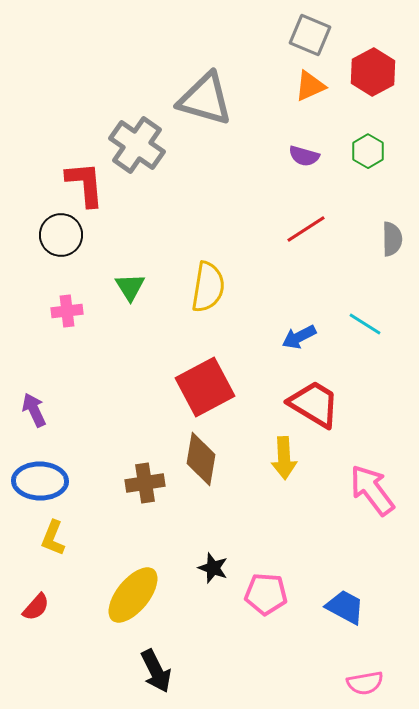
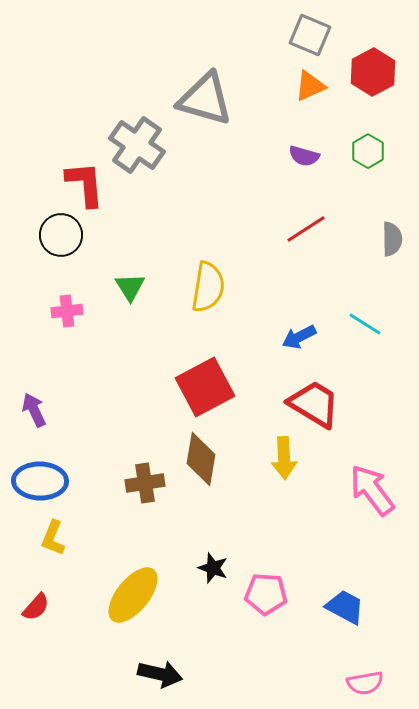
black arrow: moved 4 px right, 3 px down; rotated 51 degrees counterclockwise
